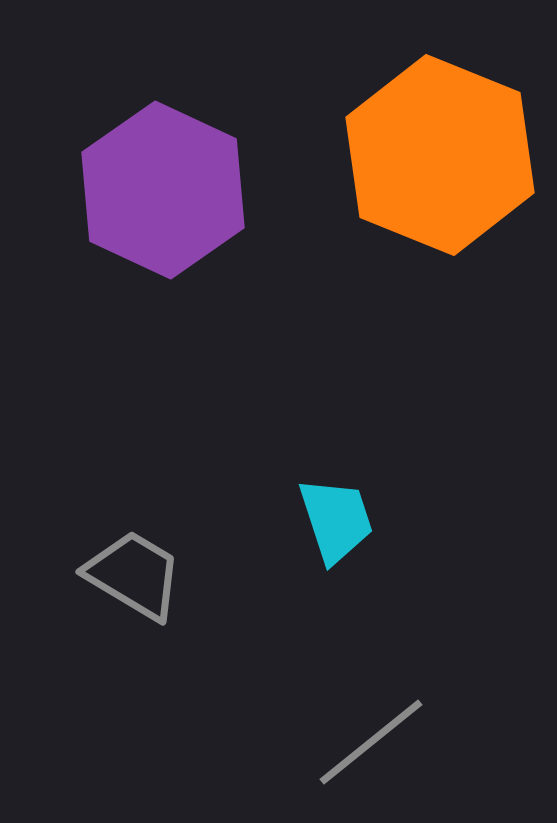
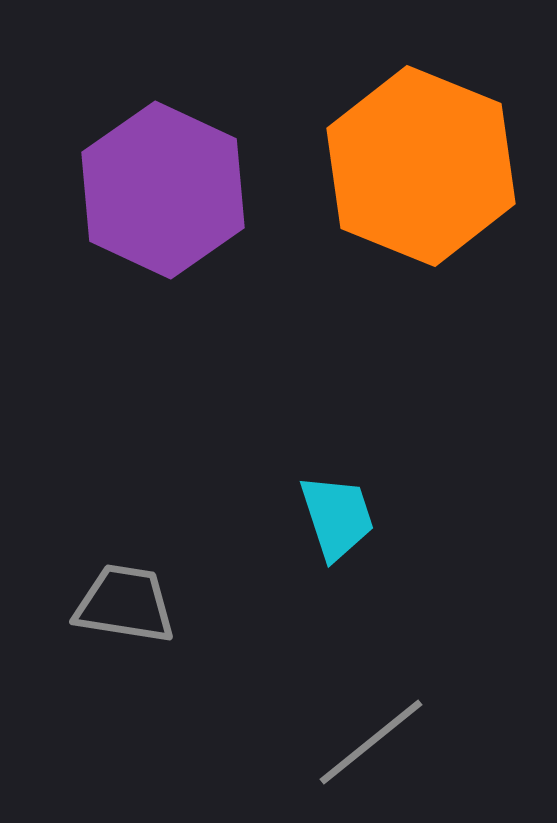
orange hexagon: moved 19 px left, 11 px down
cyan trapezoid: moved 1 px right, 3 px up
gray trapezoid: moved 9 px left, 29 px down; rotated 22 degrees counterclockwise
